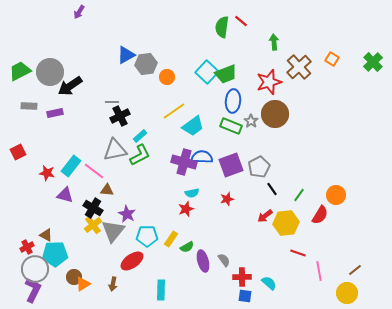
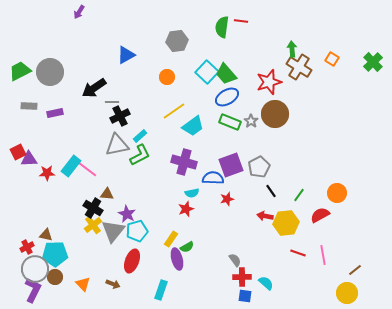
red line at (241, 21): rotated 32 degrees counterclockwise
green arrow at (274, 42): moved 18 px right, 7 px down
gray hexagon at (146, 64): moved 31 px right, 23 px up
brown cross at (299, 67): rotated 15 degrees counterclockwise
green trapezoid at (226, 74): rotated 70 degrees clockwise
black arrow at (70, 86): moved 24 px right, 2 px down
blue ellipse at (233, 101): moved 6 px left, 4 px up; rotated 55 degrees clockwise
green rectangle at (231, 126): moved 1 px left, 4 px up
gray triangle at (115, 150): moved 2 px right, 5 px up
blue semicircle at (202, 157): moved 11 px right, 21 px down
pink line at (94, 171): moved 7 px left, 2 px up
red star at (47, 173): rotated 14 degrees counterclockwise
black line at (272, 189): moved 1 px left, 2 px down
brown triangle at (107, 190): moved 4 px down
purple triangle at (65, 195): moved 36 px left, 36 px up; rotated 18 degrees counterclockwise
orange circle at (336, 195): moved 1 px right, 2 px up
red semicircle at (320, 215): rotated 150 degrees counterclockwise
red arrow at (265, 216): rotated 49 degrees clockwise
brown triangle at (46, 235): rotated 16 degrees counterclockwise
cyan pentagon at (147, 236): moved 10 px left, 5 px up; rotated 15 degrees counterclockwise
gray semicircle at (224, 260): moved 11 px right
red ellipse at (132, 261): rotated 35 degrees counterclockwise
purple ellipse at (203, 261): moved 26 px left, 2 px up
pink line at (319, 271): moved 4 px right, 16 px up
brown circle at (74, 277): moved 19 px left
cyan semicircle at (269, 283): moved 3 px left
orange triangle at (83, 284): rotated 42 degrees counterclockwise
brown arrow at (113, 284): rotated 80 degrees counterclockwise
cyan rectangle at (161, 290): rotated 18 degrees clockwise
